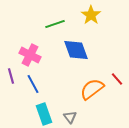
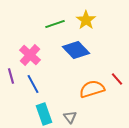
yellow star: moved 5 px left, 5 px down
blue diamond: rotated 24 degrees counterclockwise
pink cross: rotated 15 degrees clockwise
orange semicircle: rotated 20 degrees clockwise
